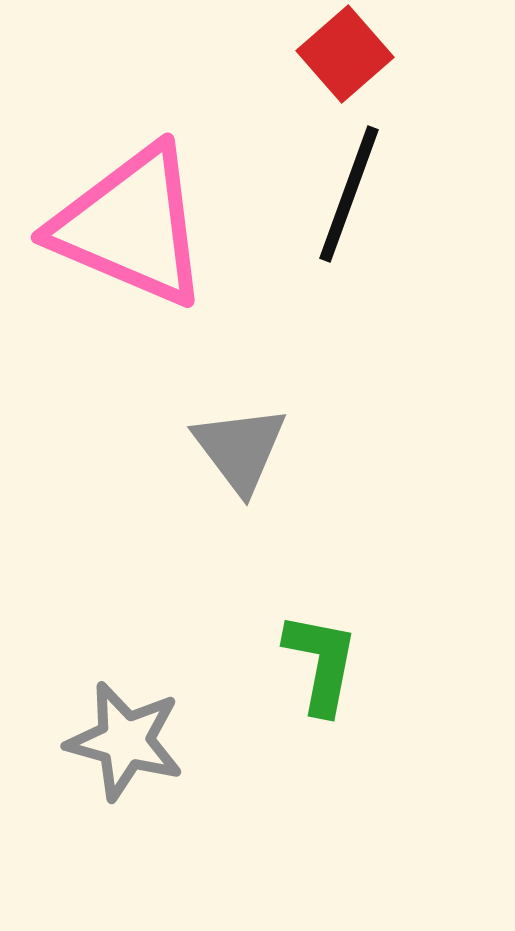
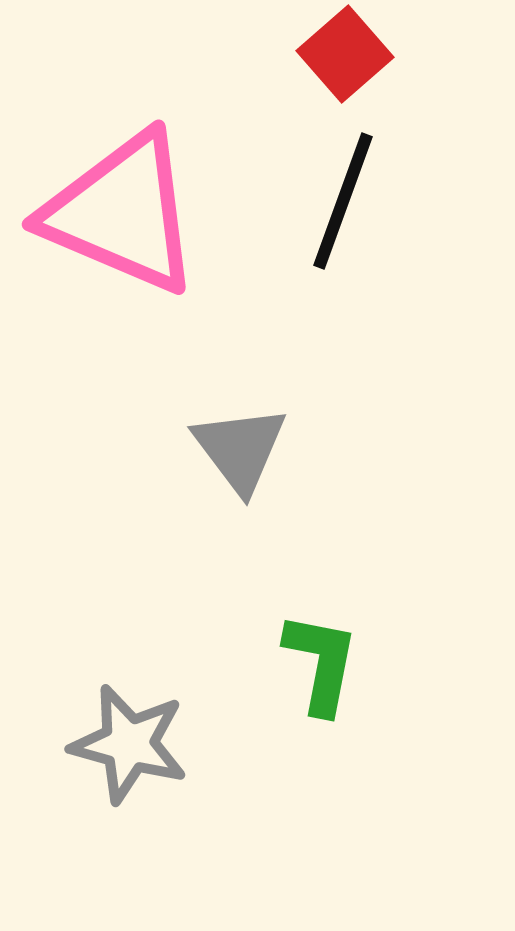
black line: moved 6 px left, 7 px down
pink triangle: moved 9 px left, 13 px up
gray star: moved 4 px right, 3 px down
